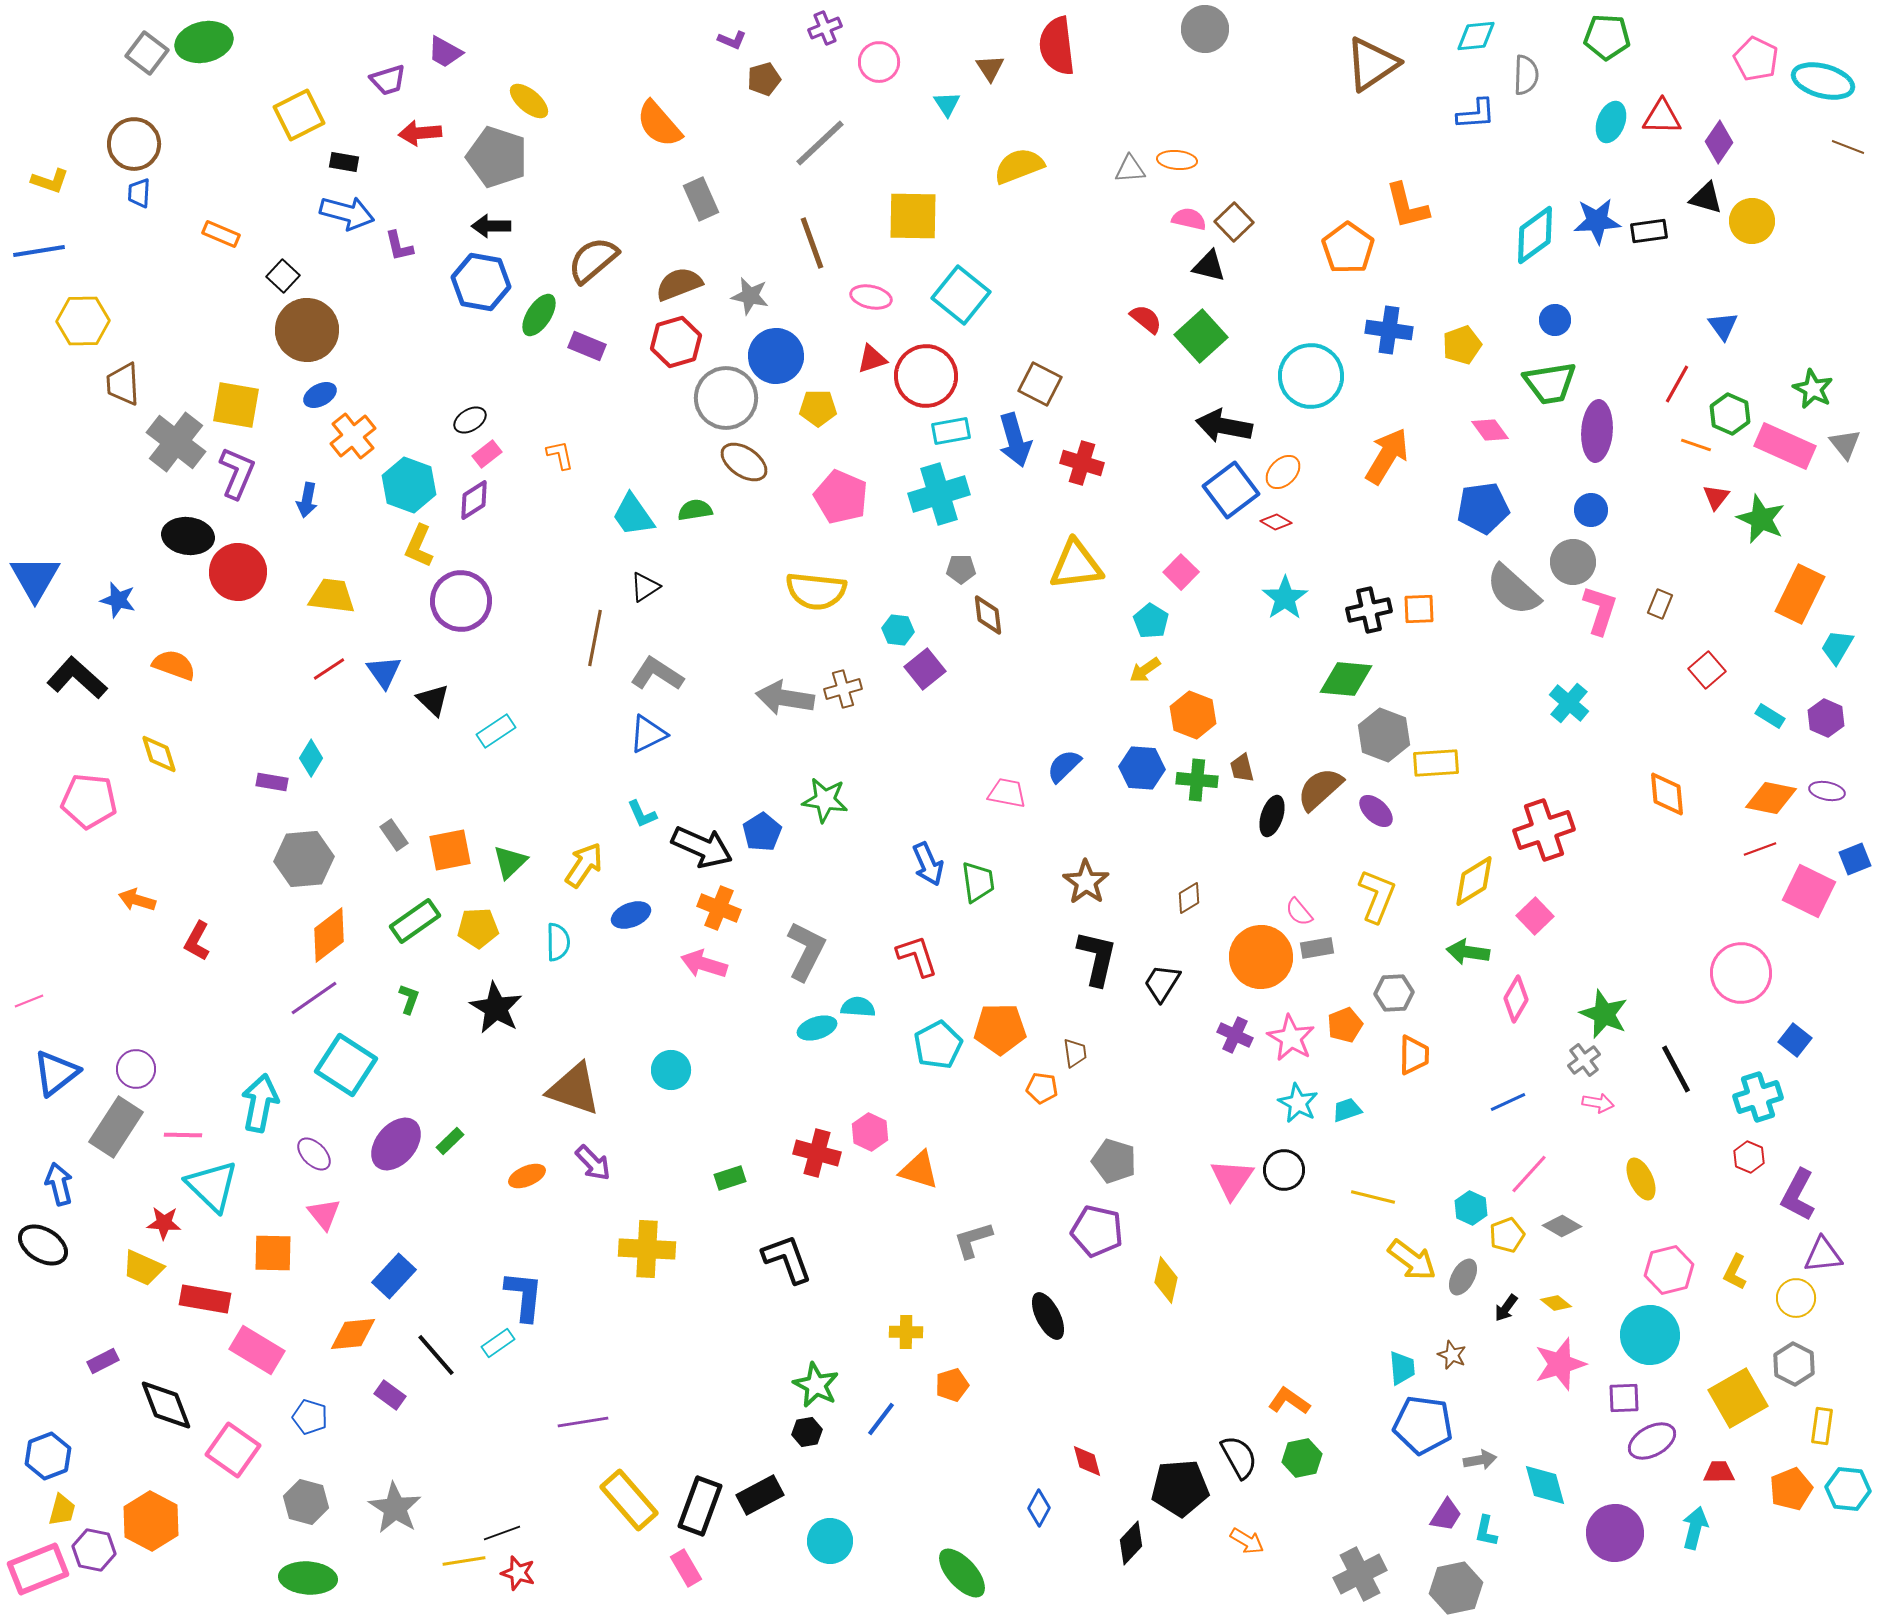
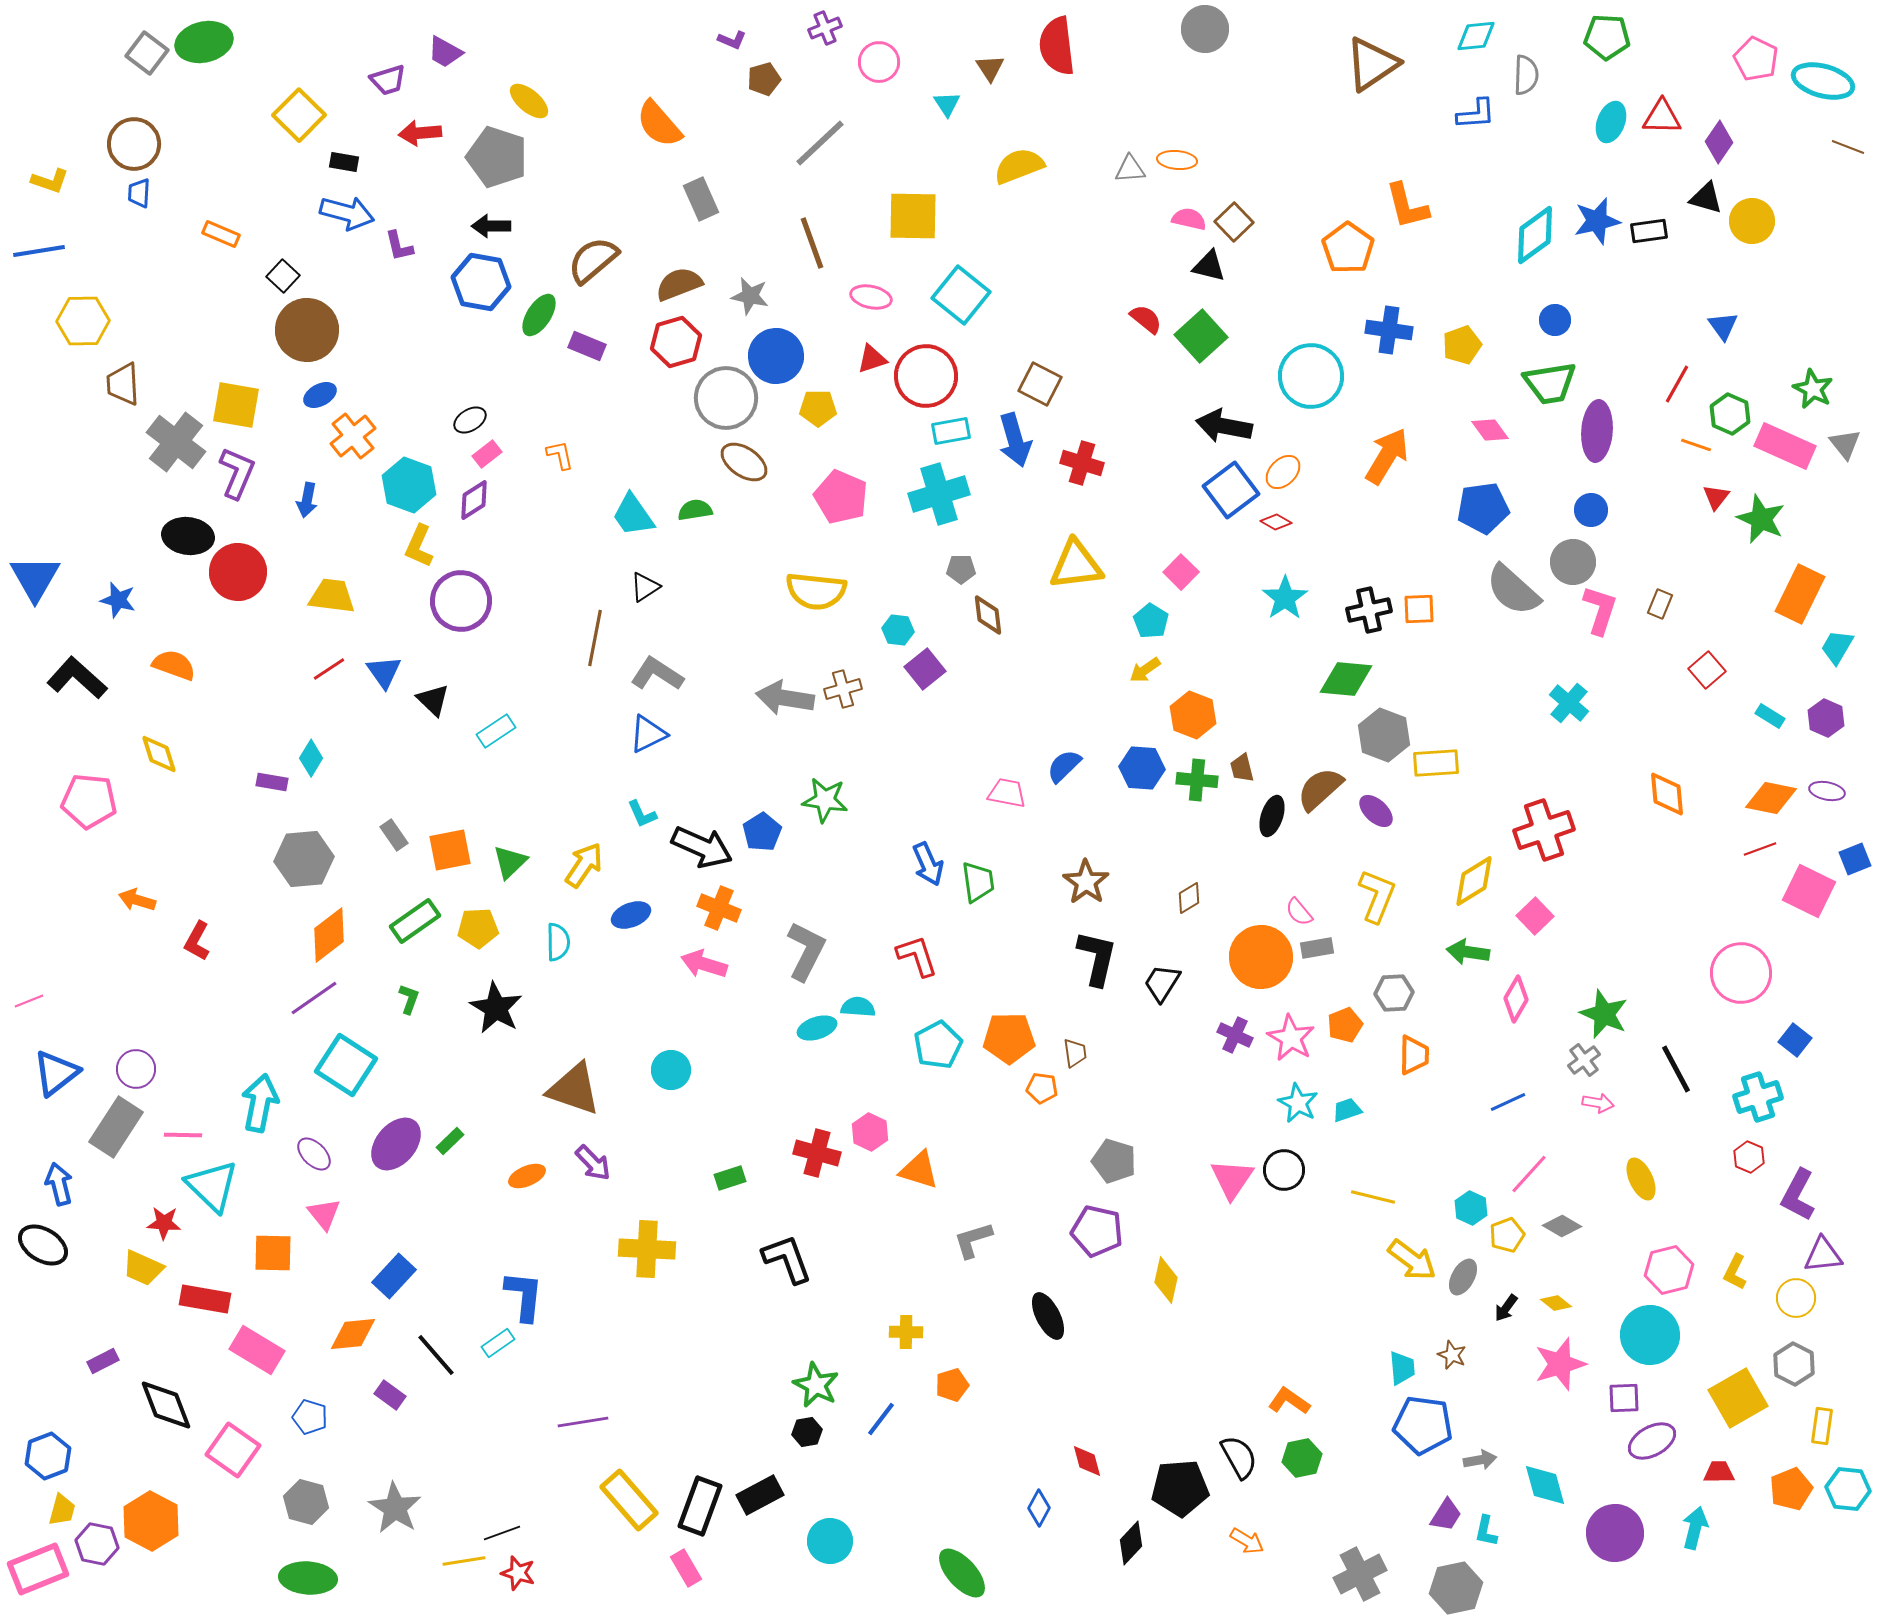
yellow square at (299, 115): rotated 18 degrees counterclockwise
blue star at (1597, 221): rotated 9 degrees counterclockwise
orange pentagon at (1000, 1029): moved 9 px right, 9 px down
purple hexagon at (94, 1550): moved 3 px right, 6 px up
